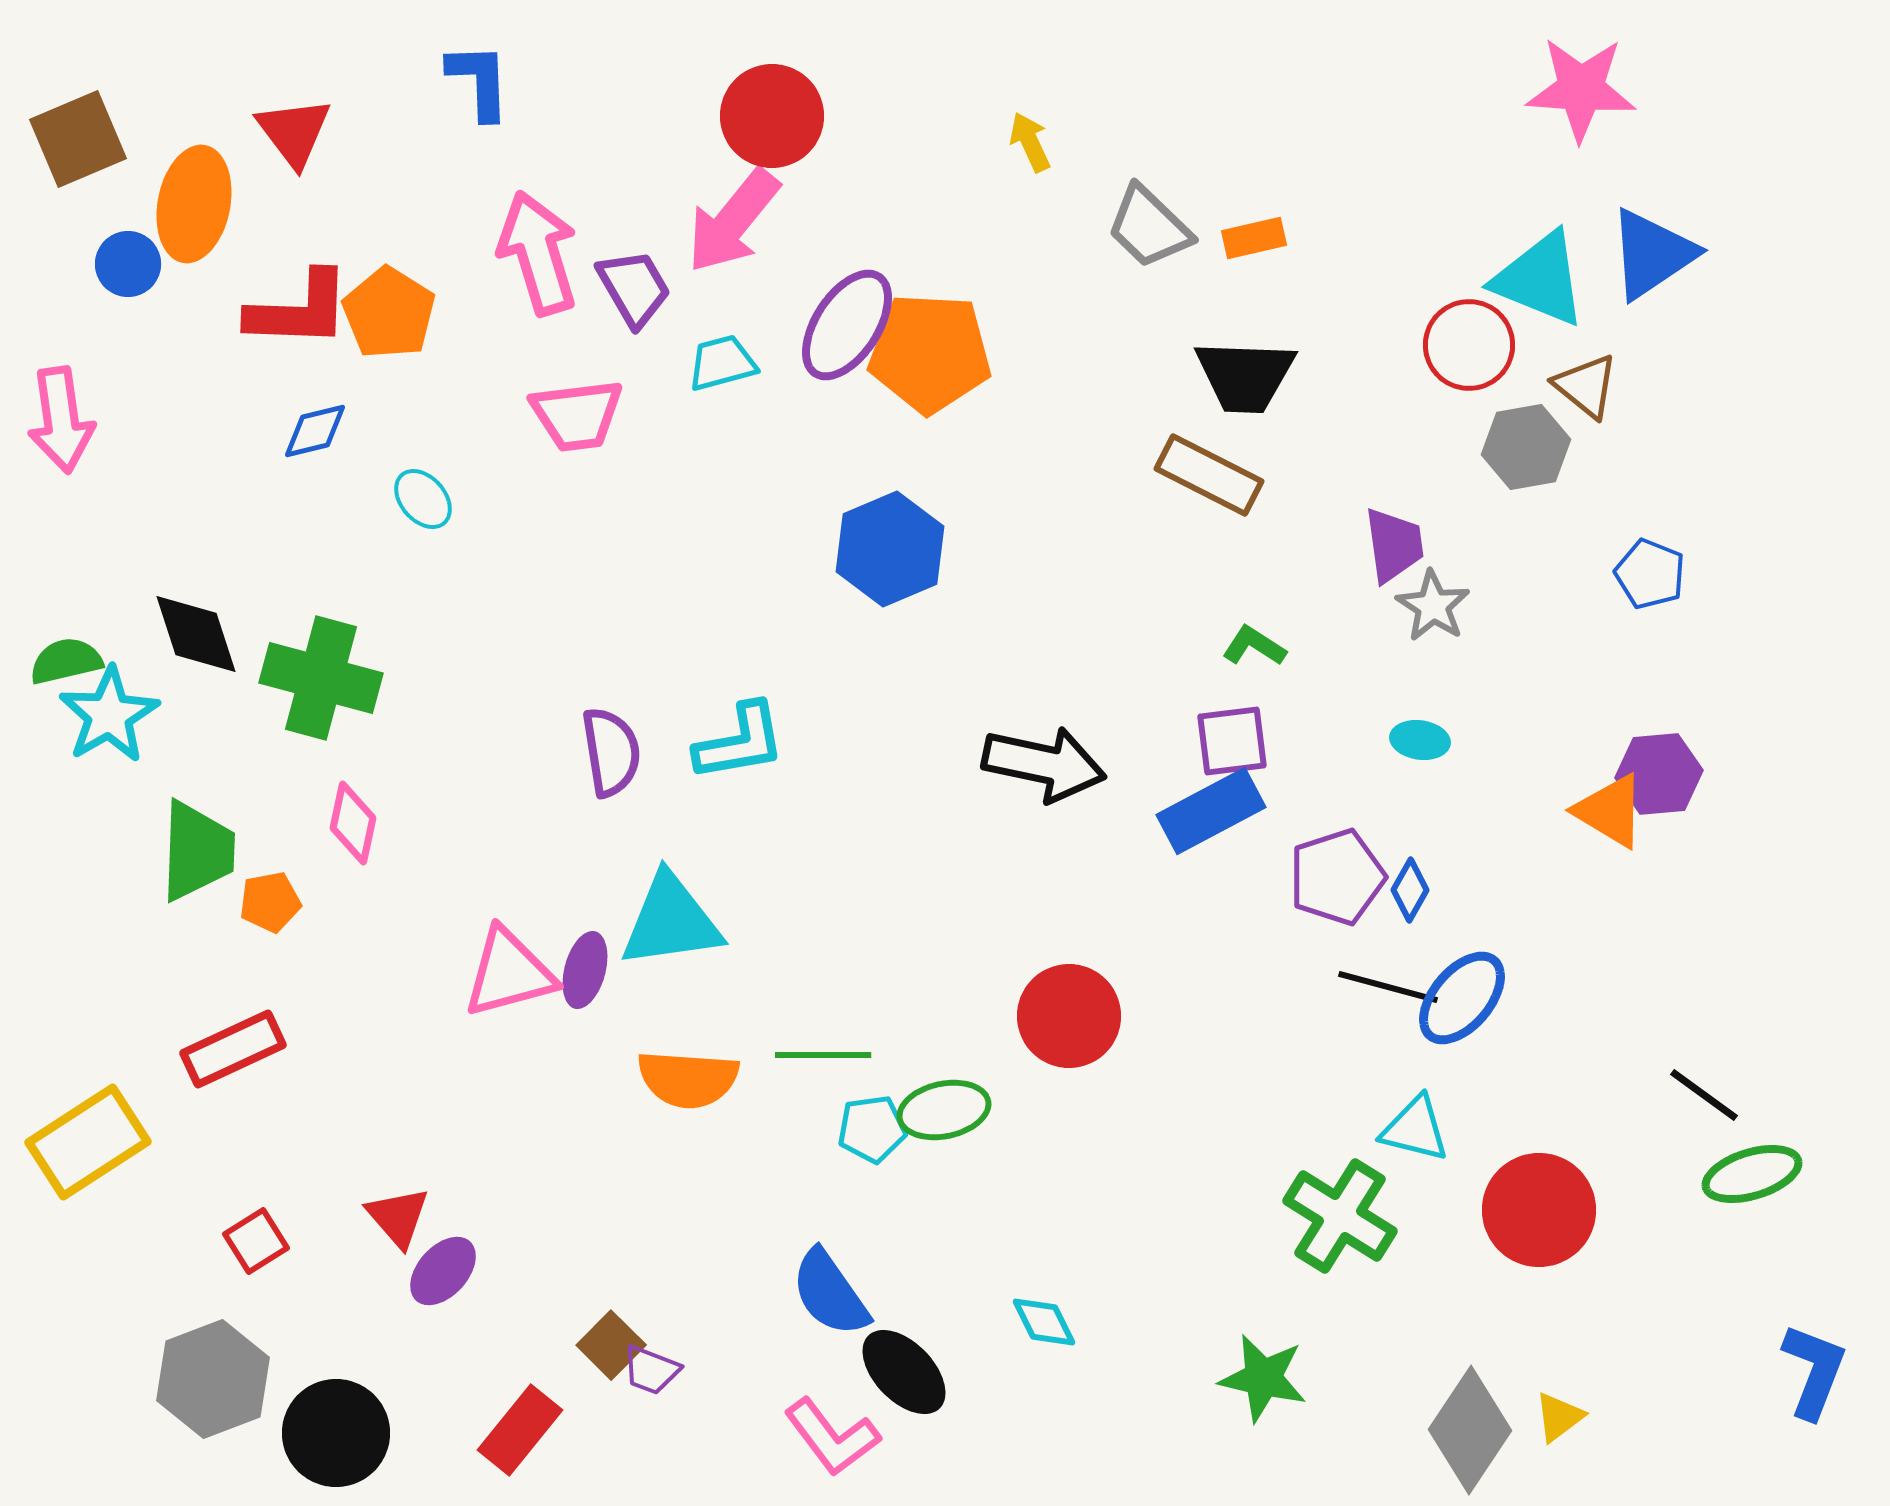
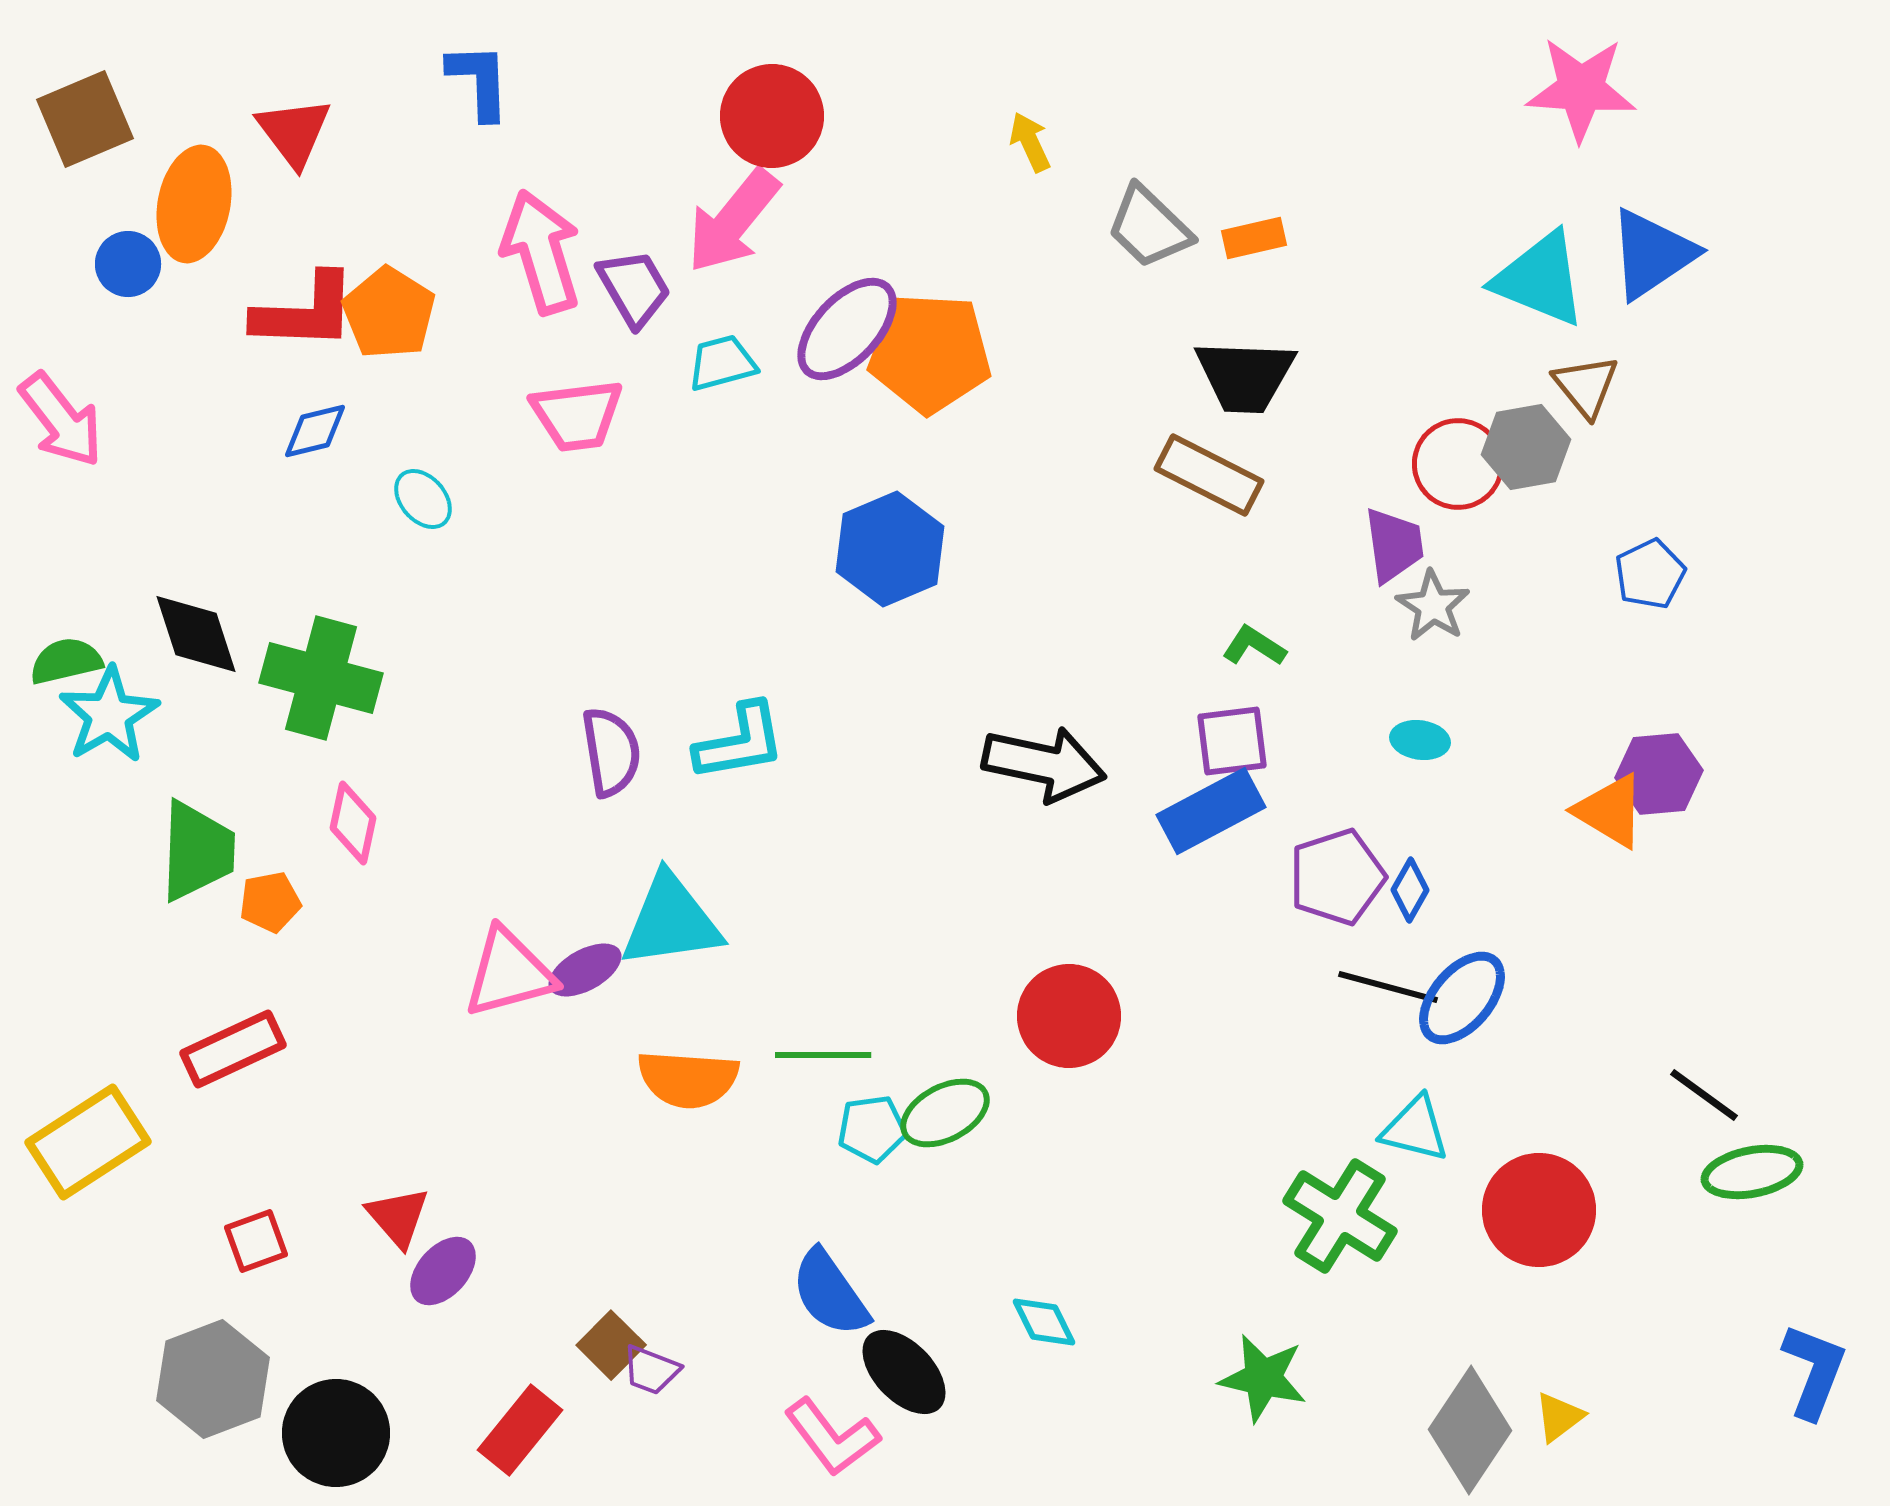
brown square at (78, 139): moved 7 px right, 20 px up
pink arrow at (538, 253): moved 3 px right, 1 px up
red L-shape at (299, 310): moved 6 px right, 2 px down
purple ellipse at (847, 325): moved 4 px down; rotated 10 degrees clockwise
red circle at (1469, 345): moved 11 px left, 119 px down
brown triangle at (1586, 386): rotated 12 degrees clockwise
pink arrow at (61, 420): rotated 30 degrees counterclockwise
blue pentagon at (1650, 574): rotated 24 degrees clockwise
purple ellipse at (585, 970): rotated 46 degrees clockwise
green ellipse at (944, 1110): moved 1 px right, 3 px down; rotated 16 degrees counterclockwise
green ellipse at (1752, 1174): moved 2 px up; rotated 6 degrees clockwise
red square at (256, 1241): rotated 12 degrees clockwise
